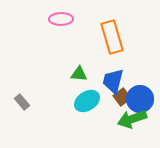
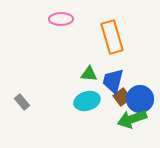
green triangle: moved 10 px right
cyan ellipse: rotated 15 degrees clockwise
